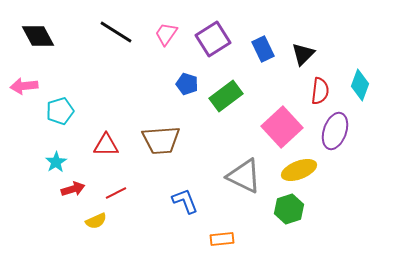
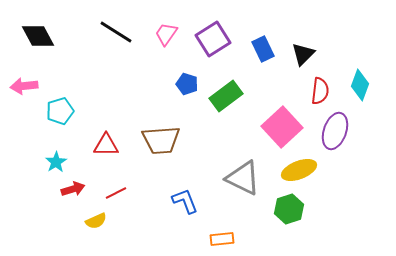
gray triangle: moved 1 px left, 2 px down
